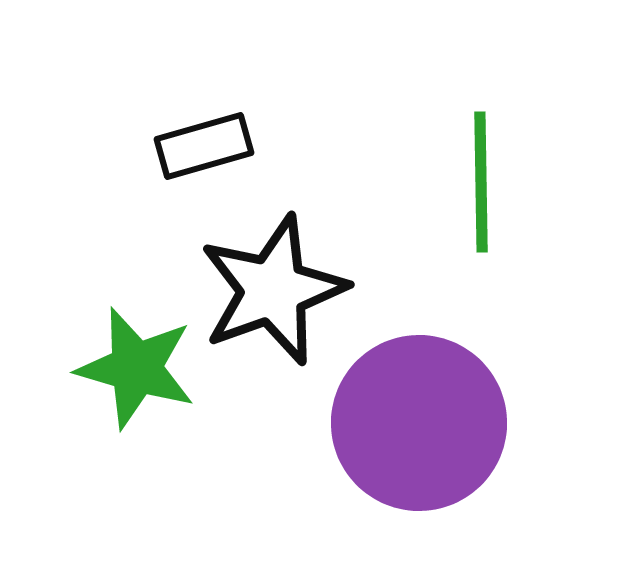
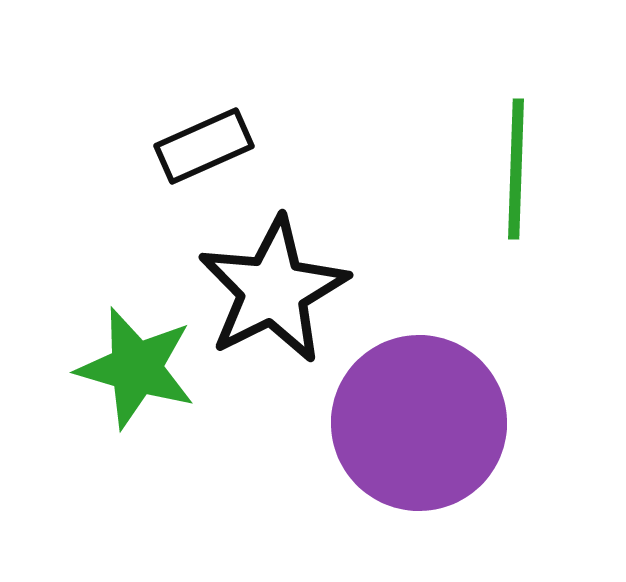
black rectangle: rotated 8 degrees counterclockwise
green line: moved 35 px right, 13 px up; rotated 3 degrees clockwise
black star: rotated 7 degrees counterclockwise
